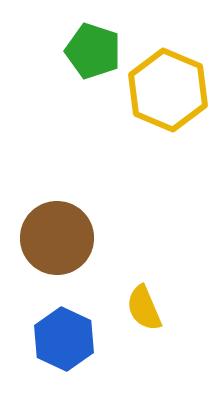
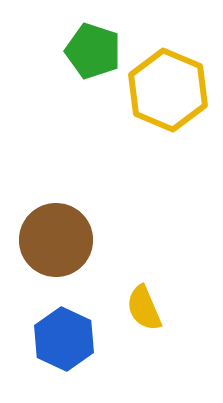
brown circle: moved 1 px left, 2 px down
